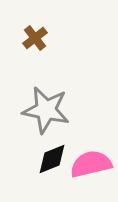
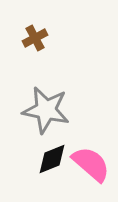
brown cross: rotated 10 degrees clockwise
pink semicircle: rotated 54 degrees clockwise
